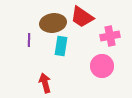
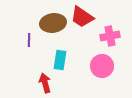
cyan rectangle: moved 1 px left, 14 px down
